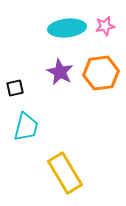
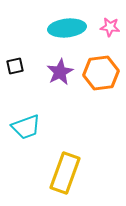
pink star: moved 5 px right, 1 px down; rotated 18 degrees clockwise
purple star: rotated 16 degrees clockwise
black square: moved 22 px up
cyan trapezoid: rotated 56 degrees clockwise
yellow rectangle: rotated 51 degrees clockwise
